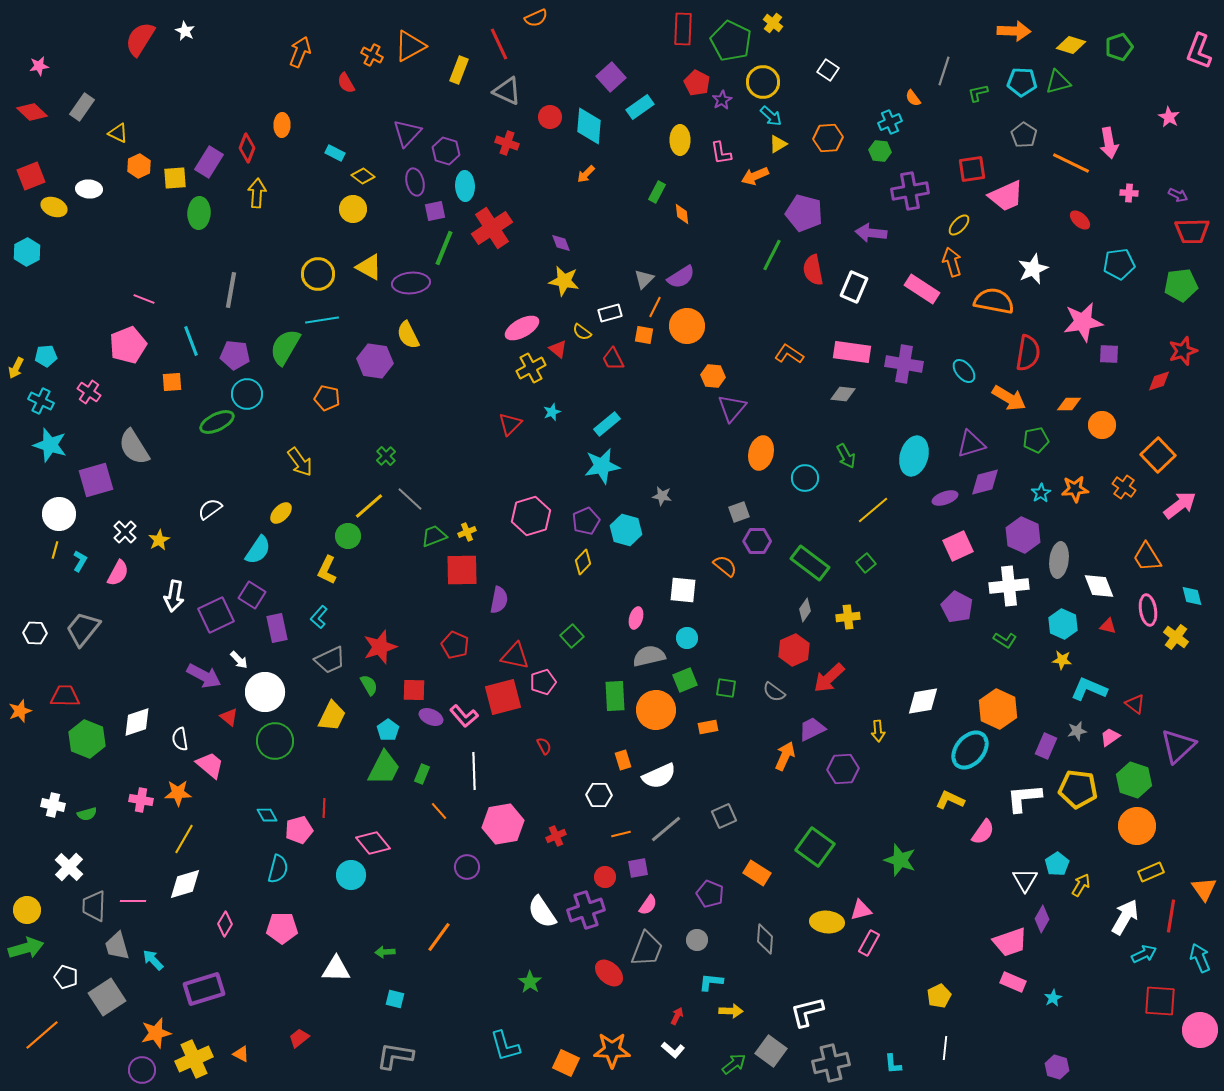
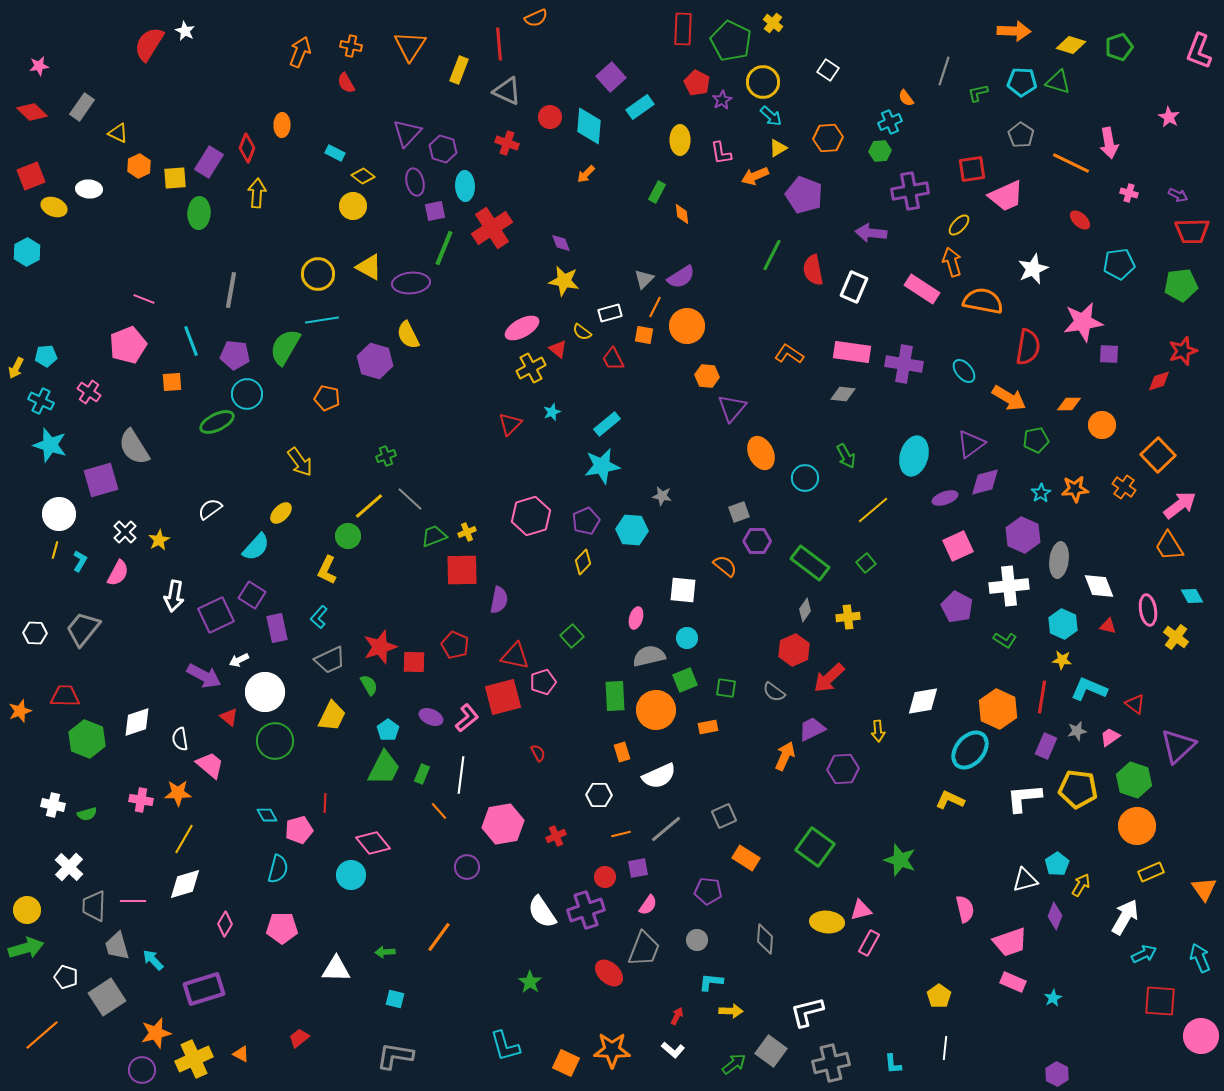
red semicircle at (140, 39): moved 9 px right, 5 px down
red line at (499, 44): rotated 20 degrees clockwise
orange triangle at (410, 46): rotated 28 degrees counterclockwise
orange cross at (372, 55): moved 21 px left, 9 px up; rotated 15 degrees counterclockwise
green triangle at (1058, 82): rotated 32 degrees clockwise
orange semicircle at (913, 98): moved 7 px left
gray pentagon at (1024, 135): moved 3 px left
yellow triangle at (778, 144): moved 4 px down
purple hexagon at (446, 151): moved 3 px left, 2 px up
green hexagon at (880, 151): rotated 10 degrees counterclockwise
pink cross at (1129, 193): rotated 12 degrees clockwise
yellow circle at (353, 209): moved 3 px up
purple pentagon at (804, 213): moved 18 px up; rotated 6 degrees clockwise
orange semicircle at (994, 301): moved 11 px left
red semicircle at (1028, 353): moved 6 px up
purple hexagon at (375, 361): rotated 8 degrees clockwise
orange hexagon at (713, 376): moved 6 px left
purple triangle at (971, 444): rotated 20 degrees counterclockwise
orange ellipse at (761, 453): rotated 40 degrees counterclockwise
green cross at (386, 456): rotated 24 degrees clockwise
purple square at (96, 480): moved 5 px right
cyan hexagon at (626, 530): moved 6 px right; rotated 12 degrees counterclockwise
cyan semicircle at (258, 550): moved 2 px left, 3 px up; rotated 8 degrees clockwise
orange trapezoid at (1147, 557): moved 22 px right, 11 px up
cyan diamond at (1192, 596): rotated 15 degrees counterclockwise
white arrow at (239, 660): rotated 108 degrees clockwise
red square at (414, 690): moved 28 px up
pink L-shape at (464, 716): moved 3 px right, 2 px down; rotated 88 degrees counterclockwise
red semicircle at (544, 746): moved 6 px left, 7 px down
orange rectangle at (623, 760): moved 1 px left, 8 px up
white line at (474, 771): moved 13 px left, 4 px down; rotated 9 degrees clockwise
red line at (324, 808): moved 1 px right, 5 px up
pink semicircle at (983, 832): moved 18 px left, 77 px down; rotated 48 degrees counterclockwise
orange rectangle at (757, 873): moved 11 px left, 15 px up
white triangle at (1025, 880): rotated 44 degrees clockwise
purple pentagon at (710, 894): moved 2 px left, 3 px up; rotated 16 degrees counterclockwise
red line at (1171, 916): moved 129 px left, 219 px up
purple diamond at (1042, 919): moved 13 px right, 3 px up; rotated 8 degrees counterclockwise
gray trapezoid at (647, 949): moved 3 px left
yellow pentagon at (939, 996): rotated 10 degrees counterclockwise
pink circle at (1200, 1030): moved 1 px right, 6 px down
purple hexagon at (1057, 1067): moved 7 px down; rotated 10 degrees clockwise
